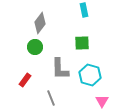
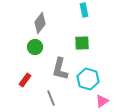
gray L-shape: rotated 15 degrees clockwise
cyan hexagon: moved 2 px left, 4 px down
pink triangle: rotated 24 degrees clockwise
